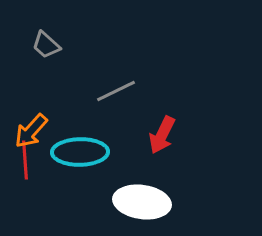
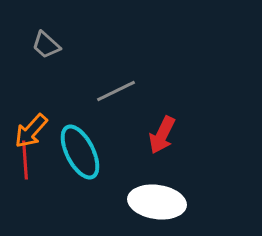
cyan ellipse: rotated 64 degrees clockwise
white ellipse: moved 15 px right
